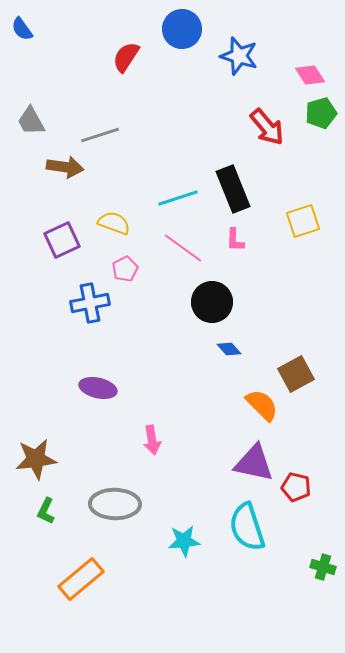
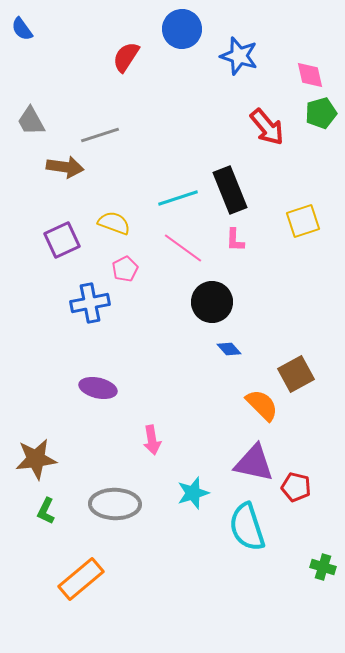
pink diamond: rotated 20 degrees clockwise
black rectangle: moved 3 px left, 1 px down
cyan star: moved 9 px right, 48 px up; rotated 12 degrees counterclockwise
